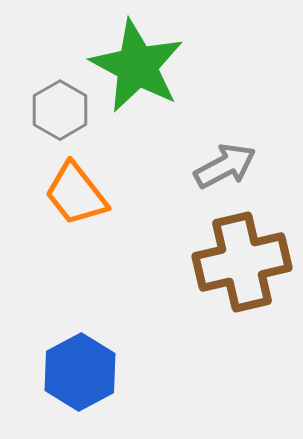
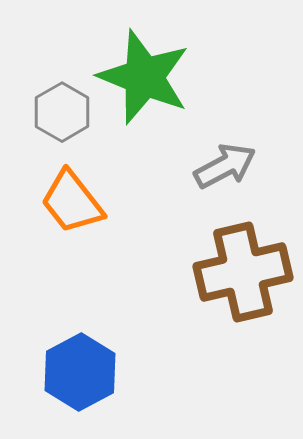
green star: moved 7 px right, 11 px down; rotated 6 degrees counterclockwise
gray hexagon: moved 2 px right, 2 px down
orange trapezoid: moved 4 px left, 8 px down
brown cross: moved 1 px right, 10 px down
